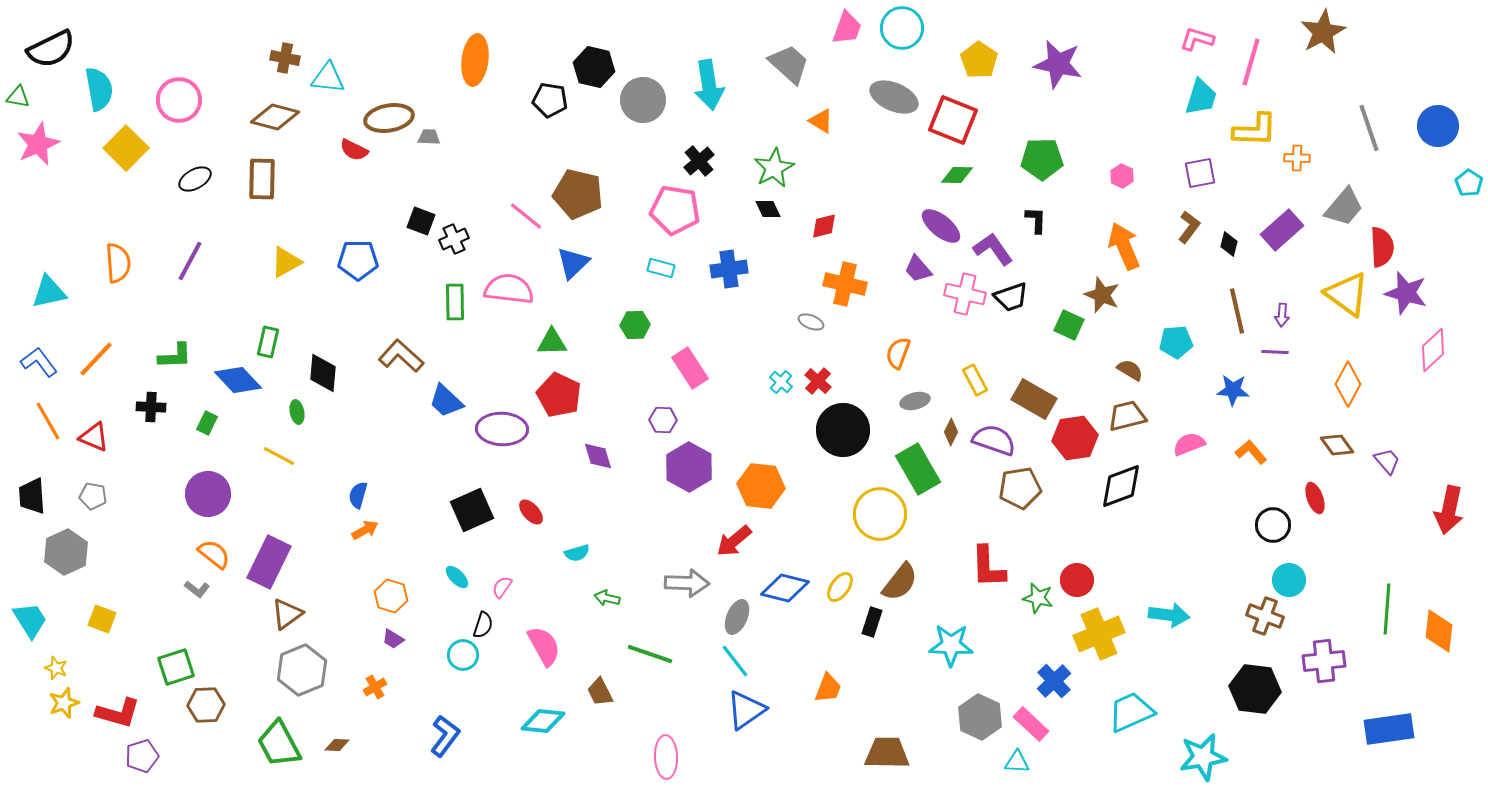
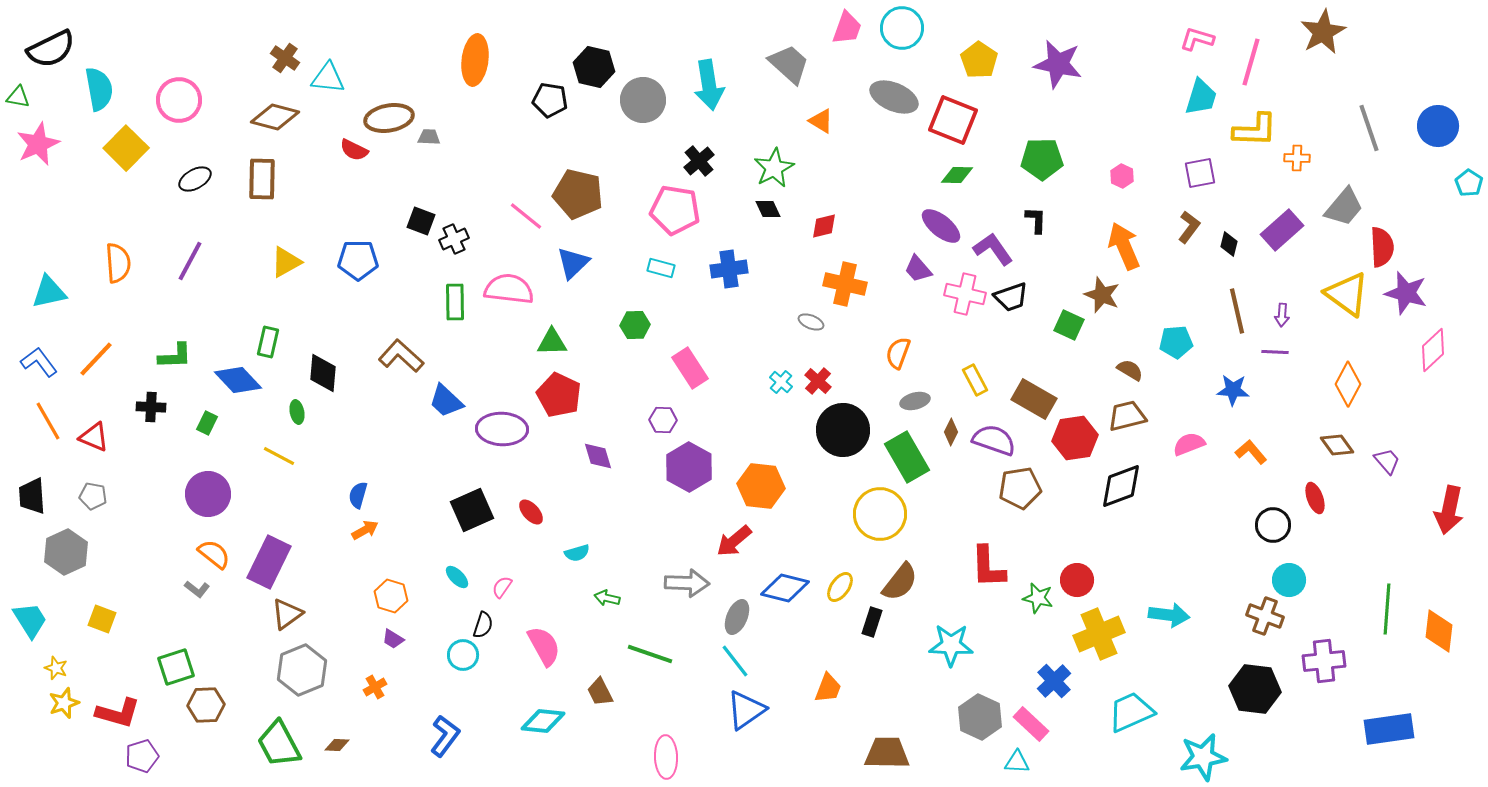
brown cross at (285, 58): rotated 24 degrees clockwise
green rectangle at (918, 469): moved 11 px left, 12 px up
